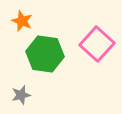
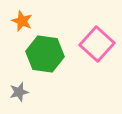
gray star: moved 2 px left, 3 px up
